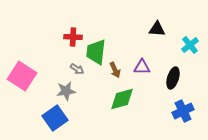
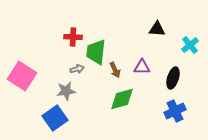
gray arrow: rotated 48 degrees counterclockwise
blue cross: moved 8 px left
